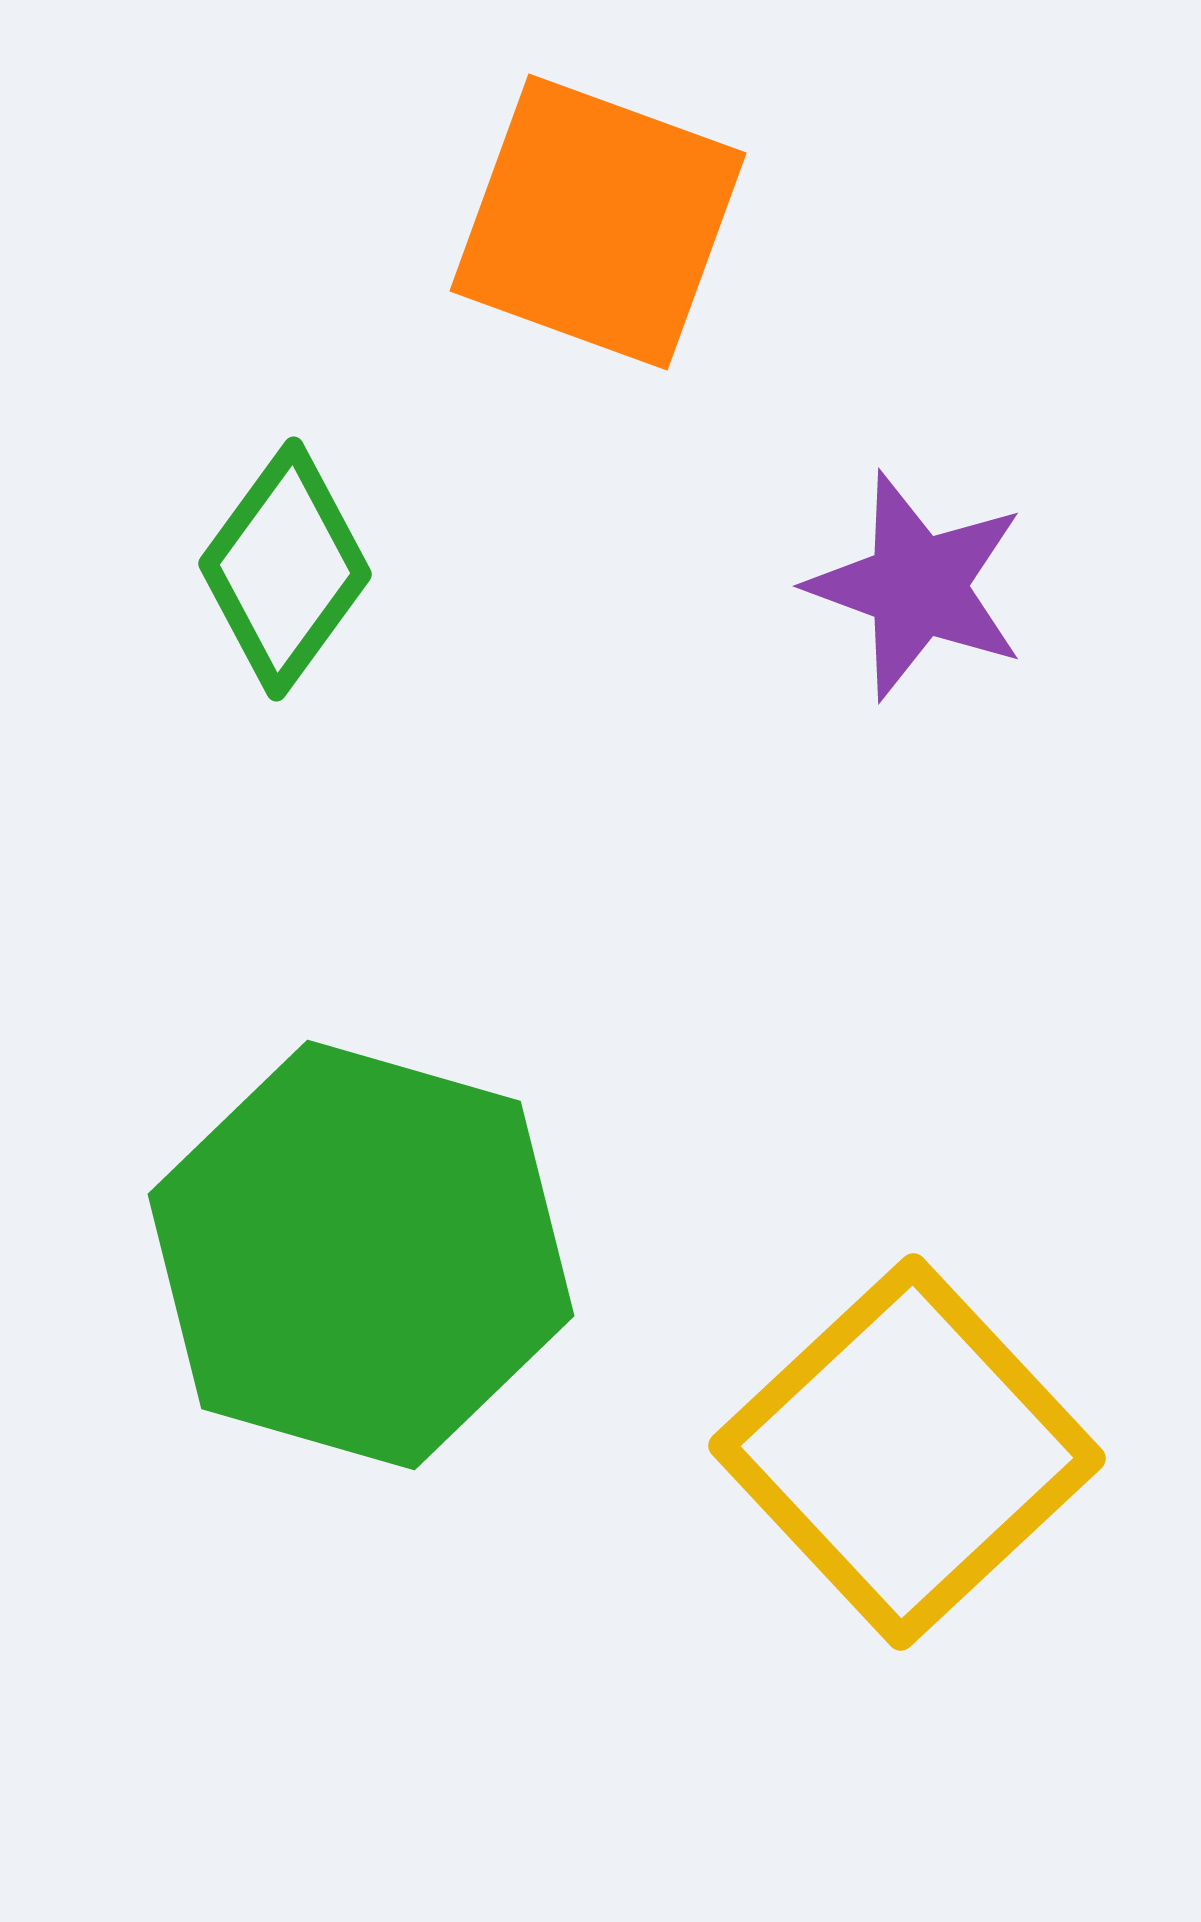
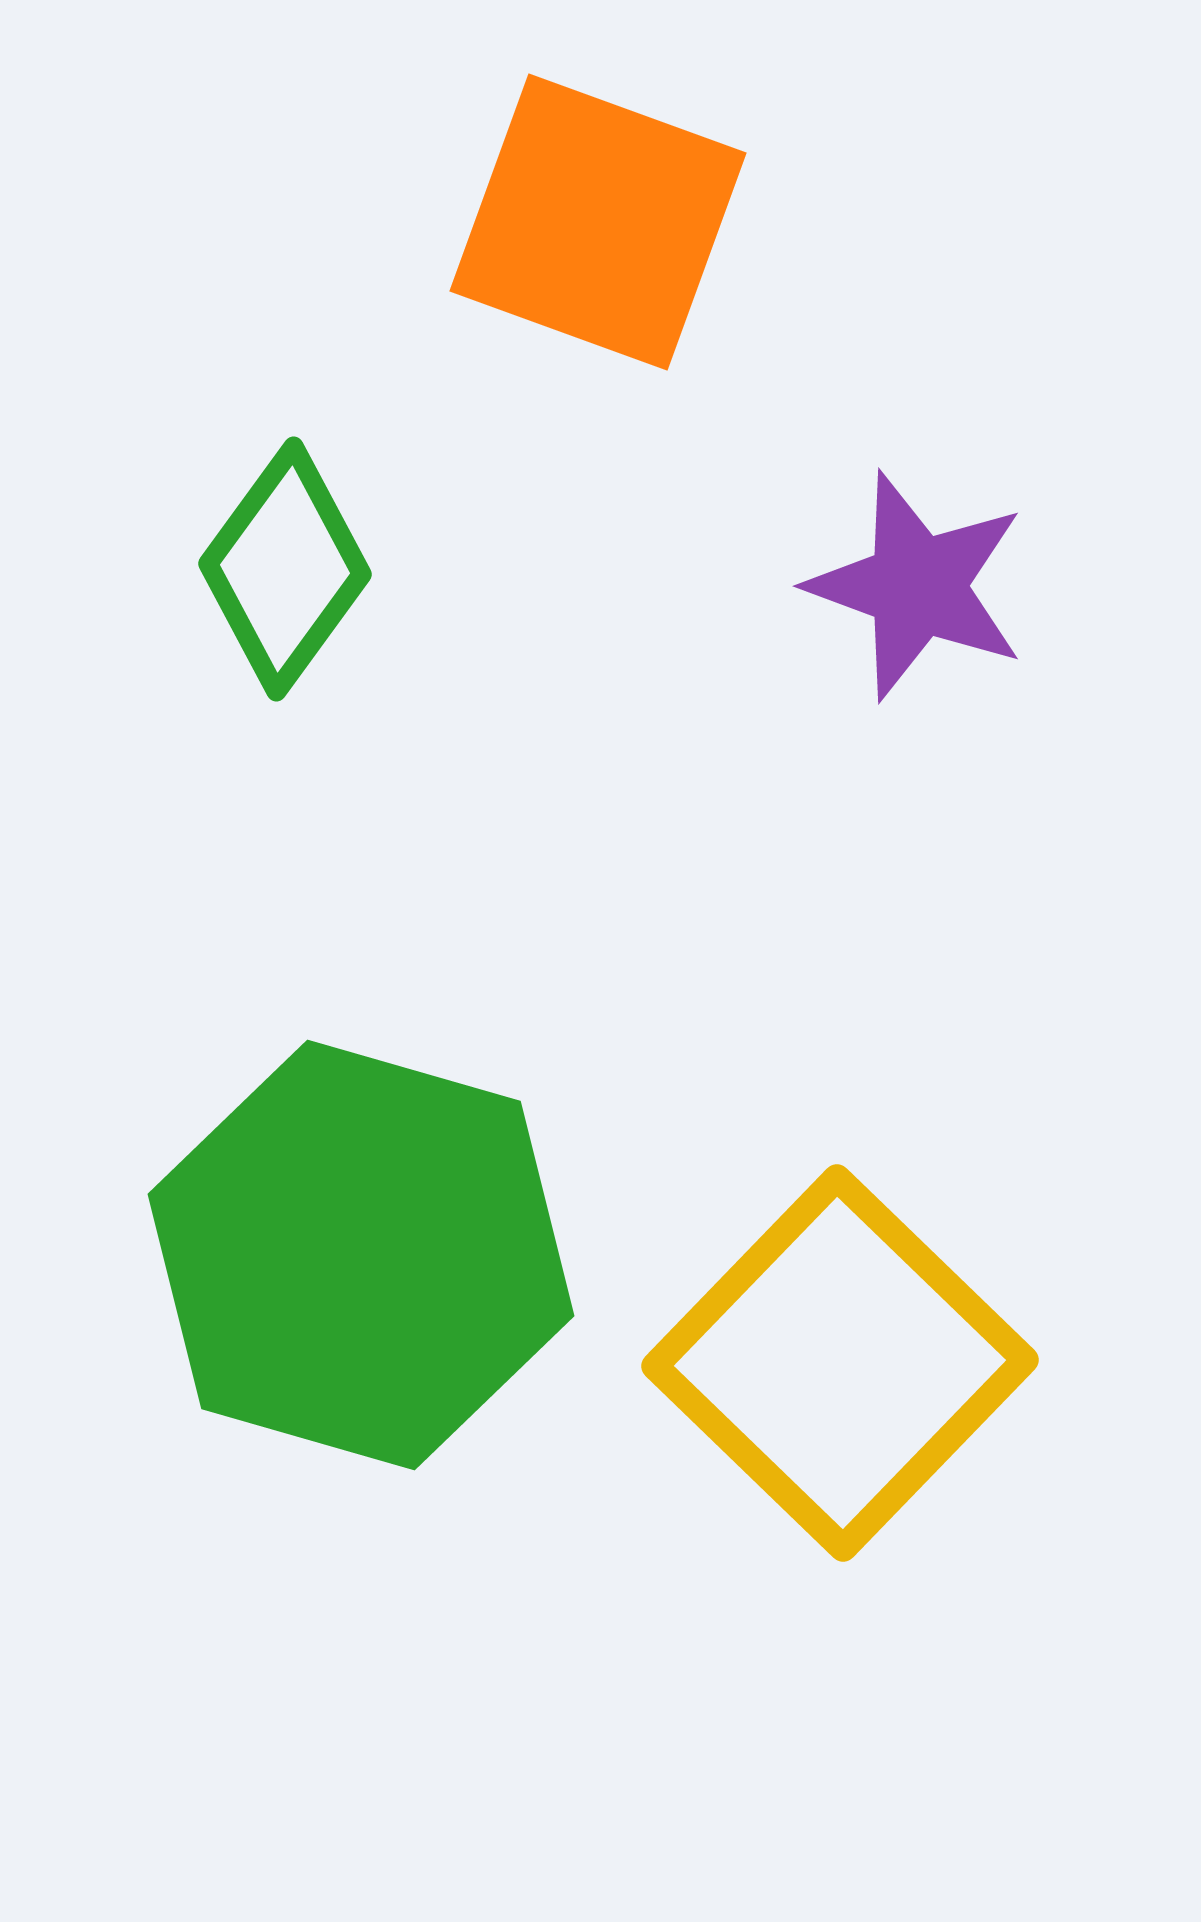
yellow square: moved 67 px left, 89 px up; rotated 3 degrees counterclockwise
